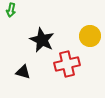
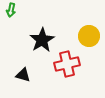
yellow circle: moved 1 px left
black star: rotated 15 degrees clockwise
black triangle: moved 3 px down
